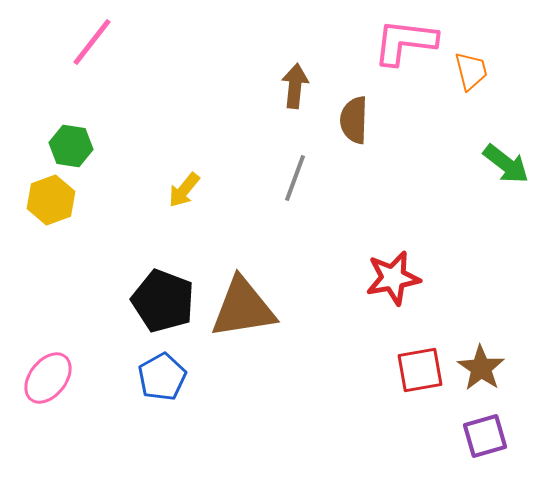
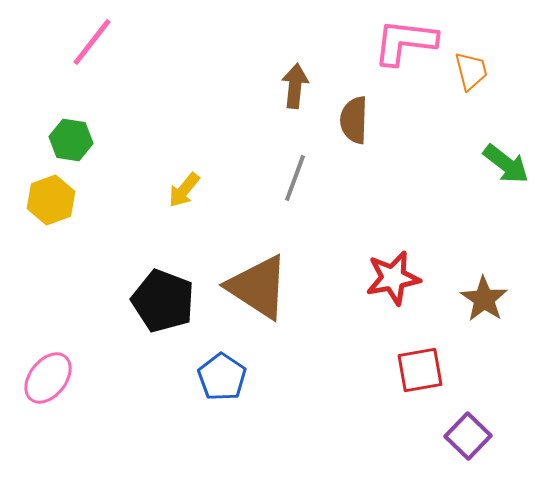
green hexagon: moved 6 px up
brown triangle: moved 15 px right, 21 px up; rotated 42 degrees clockwise
brown star: moved 3 px right, 69 px up
blue pentagon: moved 60 px right; rotated 9 degrees counterclockwise
purple square: moved 17 px left; rotated 30 degrees counterclockwise
